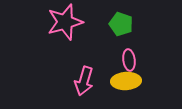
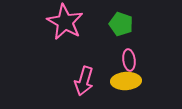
pink star: rotated 27 degrees counterclockwise
